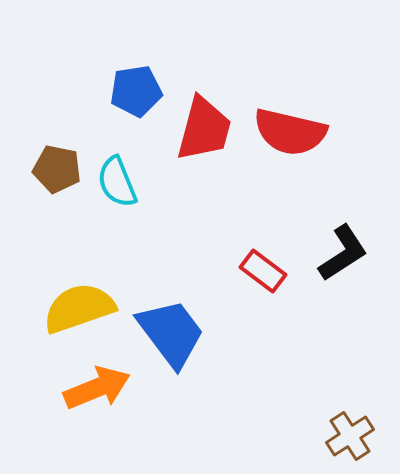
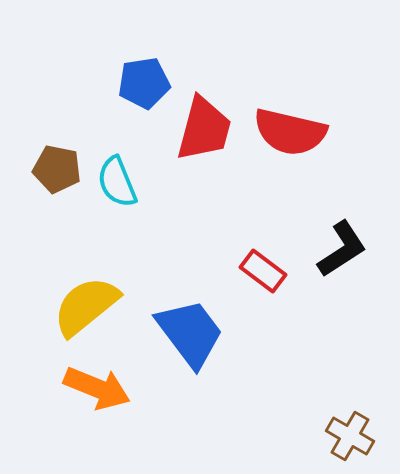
blue pentagon: moved 8 px right, 8 px up
black L-shape: moved 1 px left, 4 px up
yellow semicircle: moved 7 px right, 2 px up; rotated 20 degrees counterclockwise
blue trapezoid: moved 19 px right
orange arrow: rotated 44 degrees clockwise
brown cross: rotated 27 degrees counterclockwise
